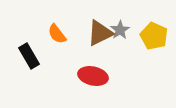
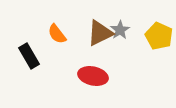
yellow pentagon: moved 5 px right
